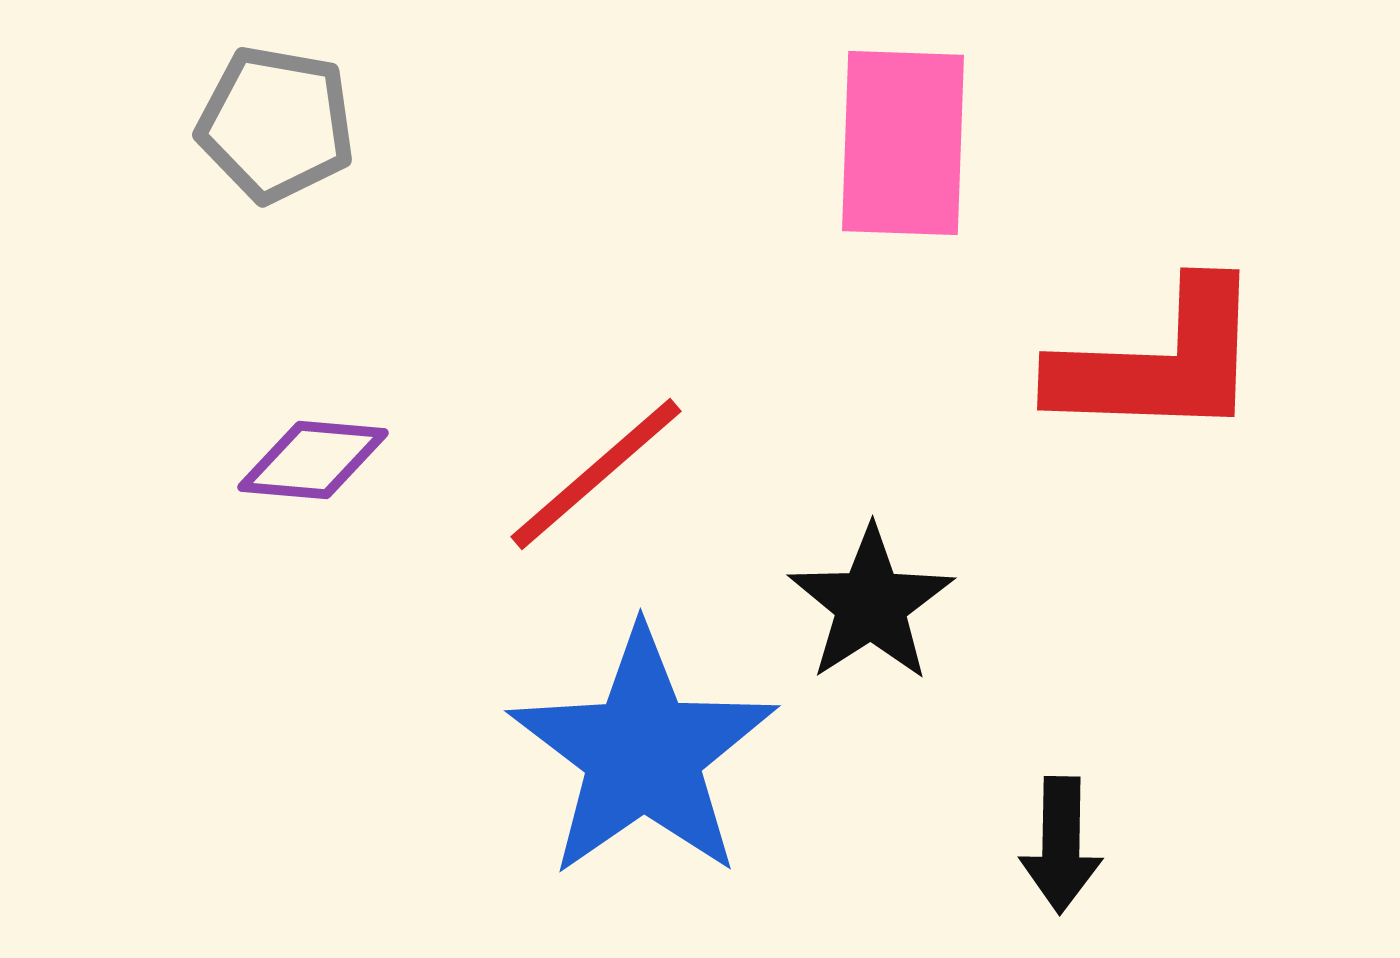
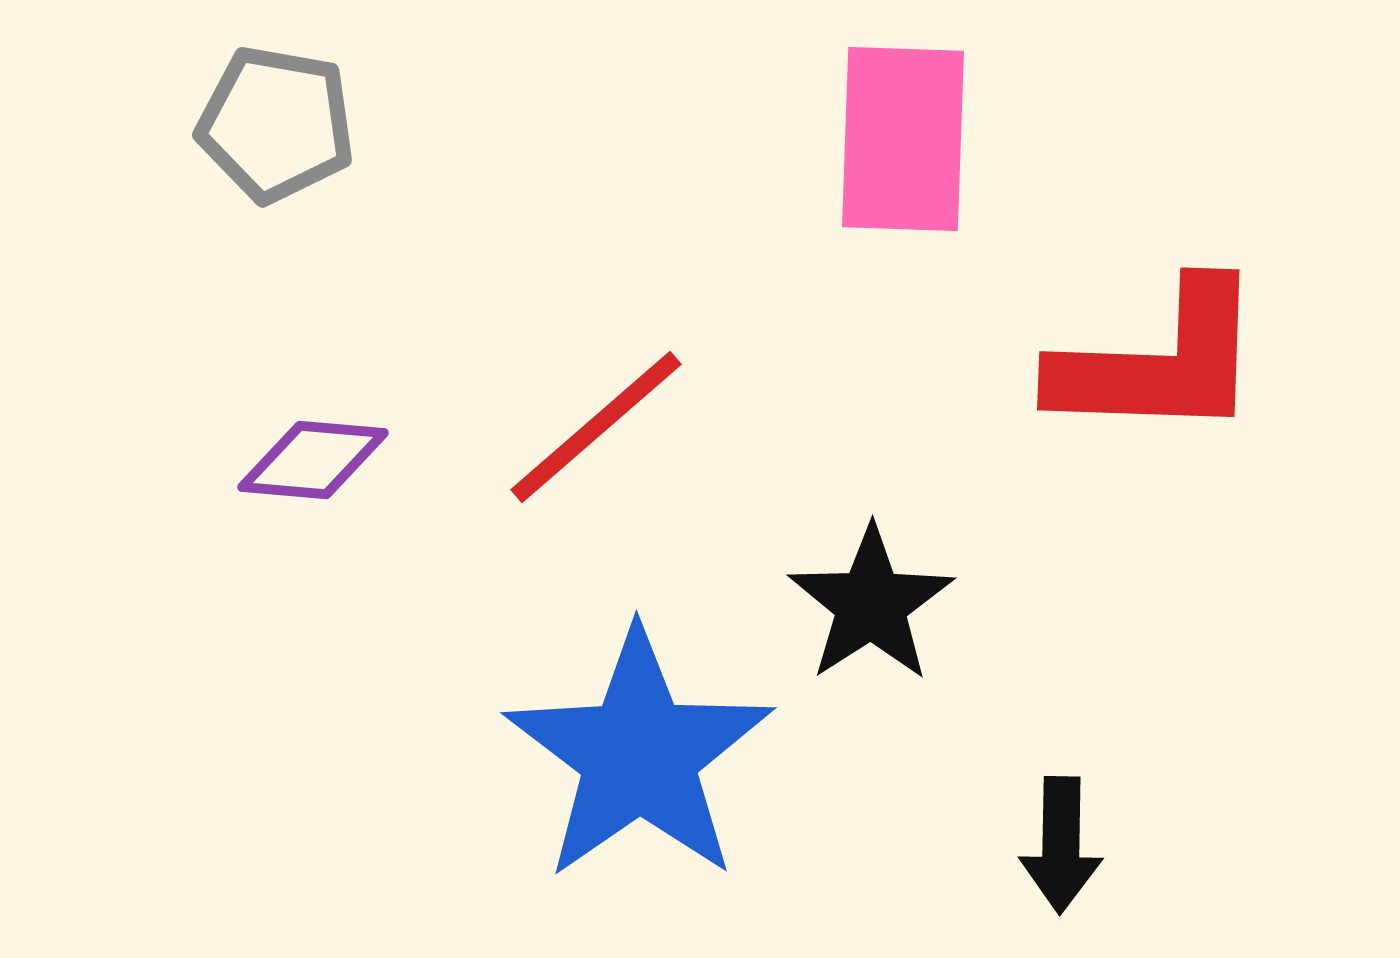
pink rectangle: moved 4 px up
red line: moved 47 px up
blue star: moved 4 px left, 2 px down
